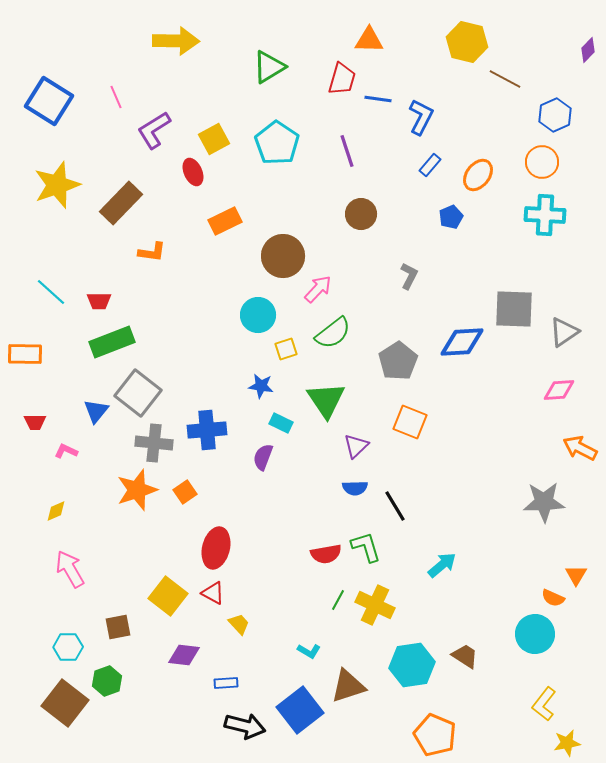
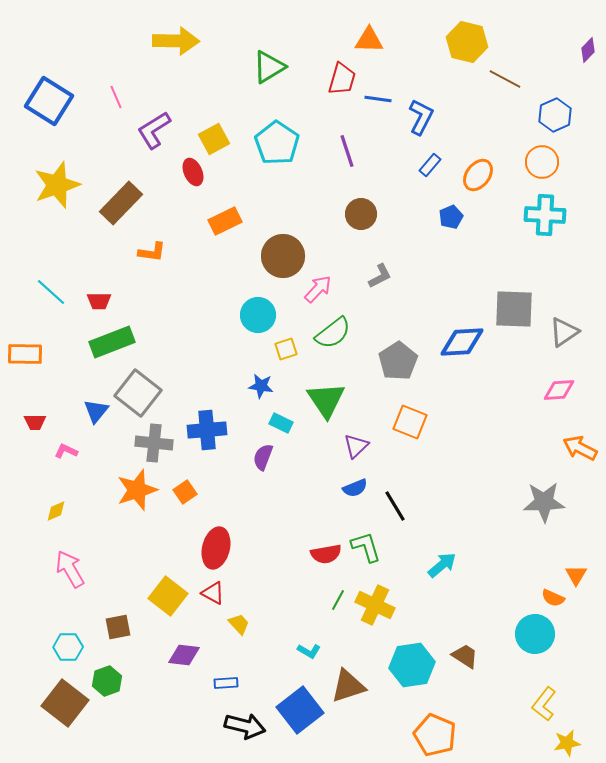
gray L-shape at (409, 276): moved 29 px left; rotated 36 degrees clockwise
blue semicircle at (355, 488): rotated 20 degrees counterclockwise
